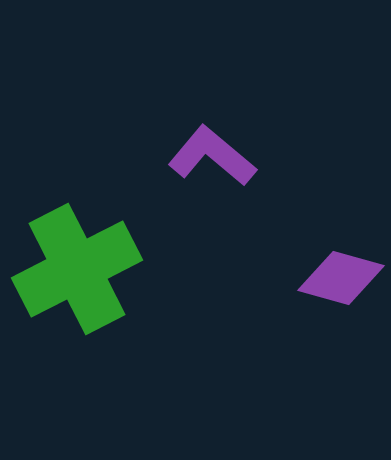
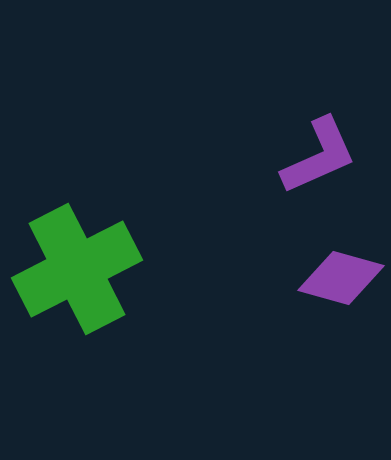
purple L-shape: moved 107 px right; rotated 116 degrees clockwise
